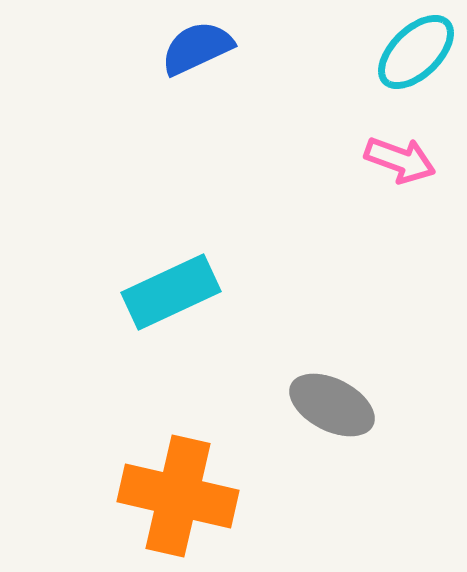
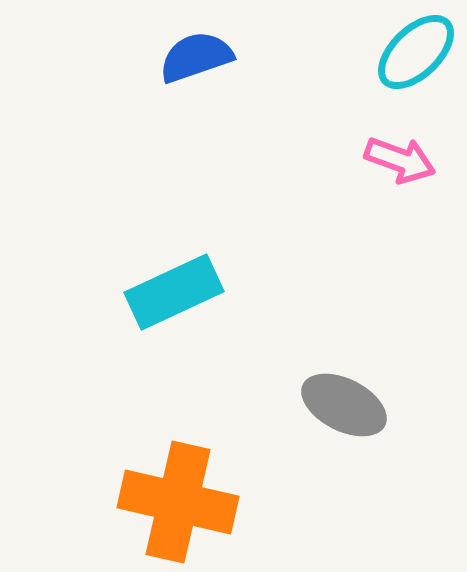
blue semicircle: moved 1 px left, 9 px down; rotated 6 degrees clockwise
cyan rectangle: moved 3 px right
gray ellipse: moved 12 px right
orange cross: moved 6 px down
